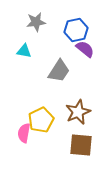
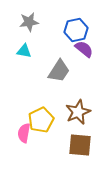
gray star: moved 7 px left
purple semicircle: moved 1 px left
brown square: moved 1 px left
